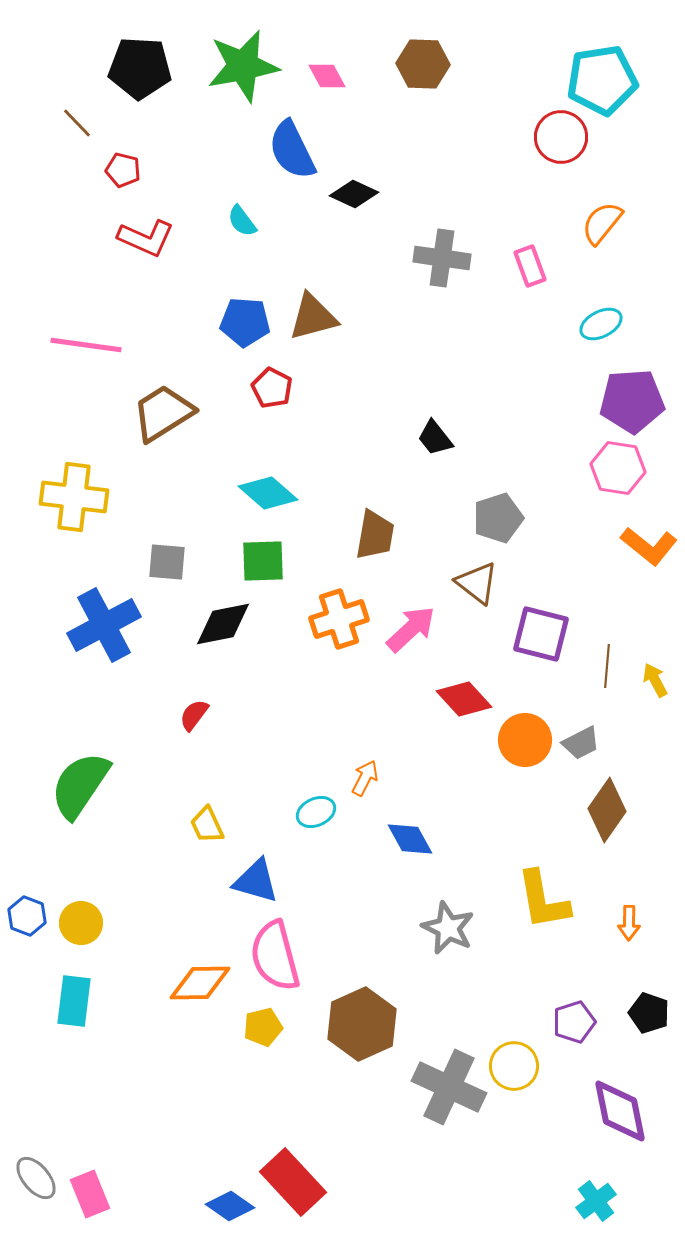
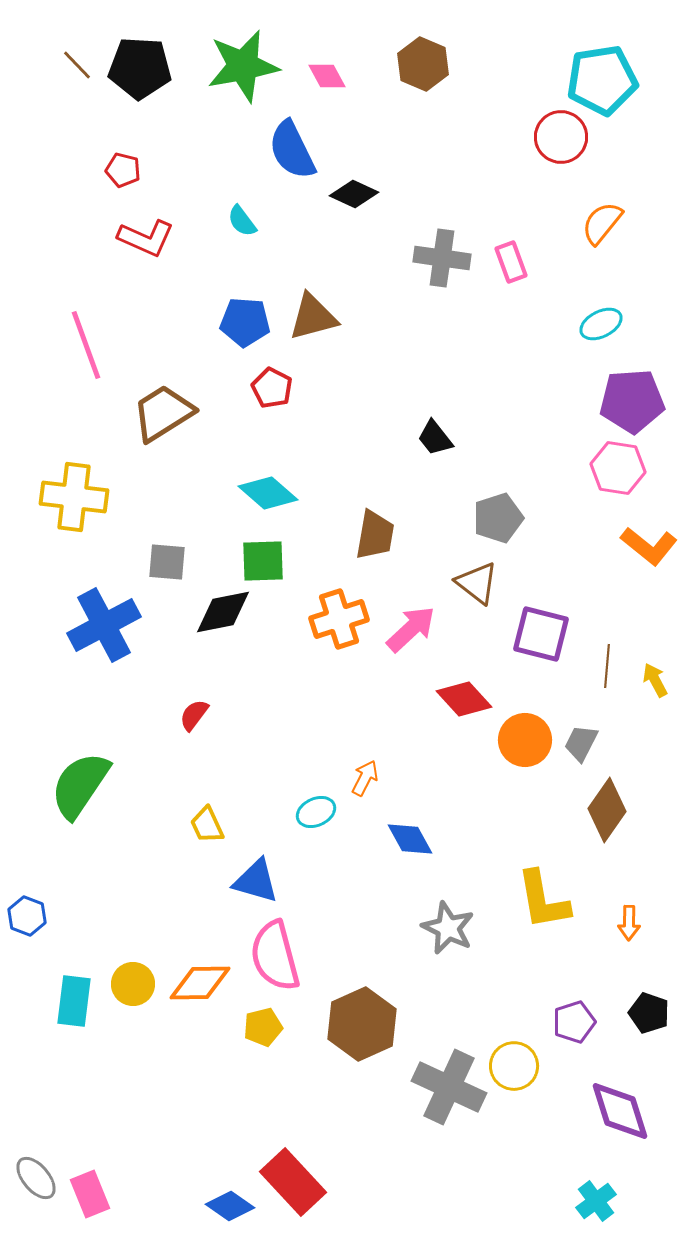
brown hexagon at (423, 64): rotated 21 degrees clockwise
brown line at (77, 123): moved 58 px up
pink rectangle at (530, 266): moved 19 px left, 4 px up
pink line at (86, 345): rotated 62 degrees clockwise
black diamond at (223, 624): moved 12 px up
gray trapezoid at (581, 743): rotated 144 degrees clockwise
yellow circle at (81, 923): moved 52 px right, 61 px down
purple diamond at (620, 1111): rotated 6 degrees counterclockwise
